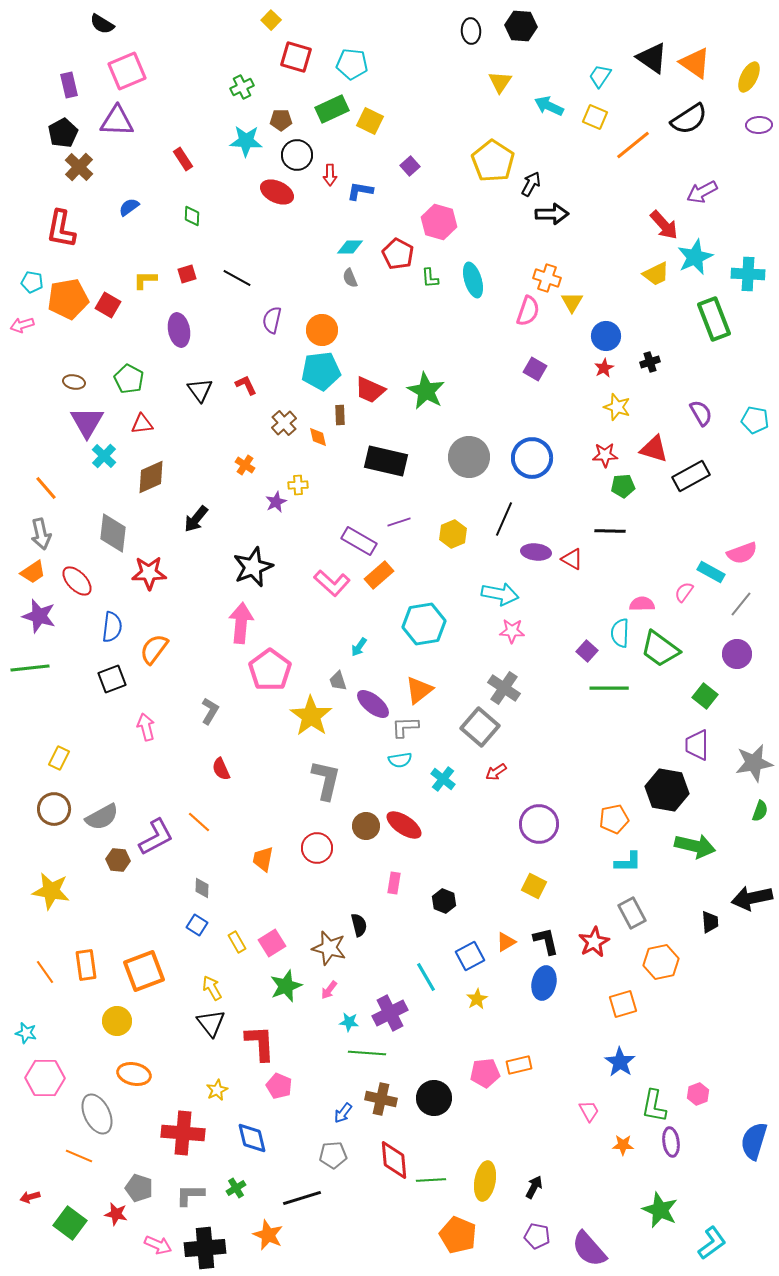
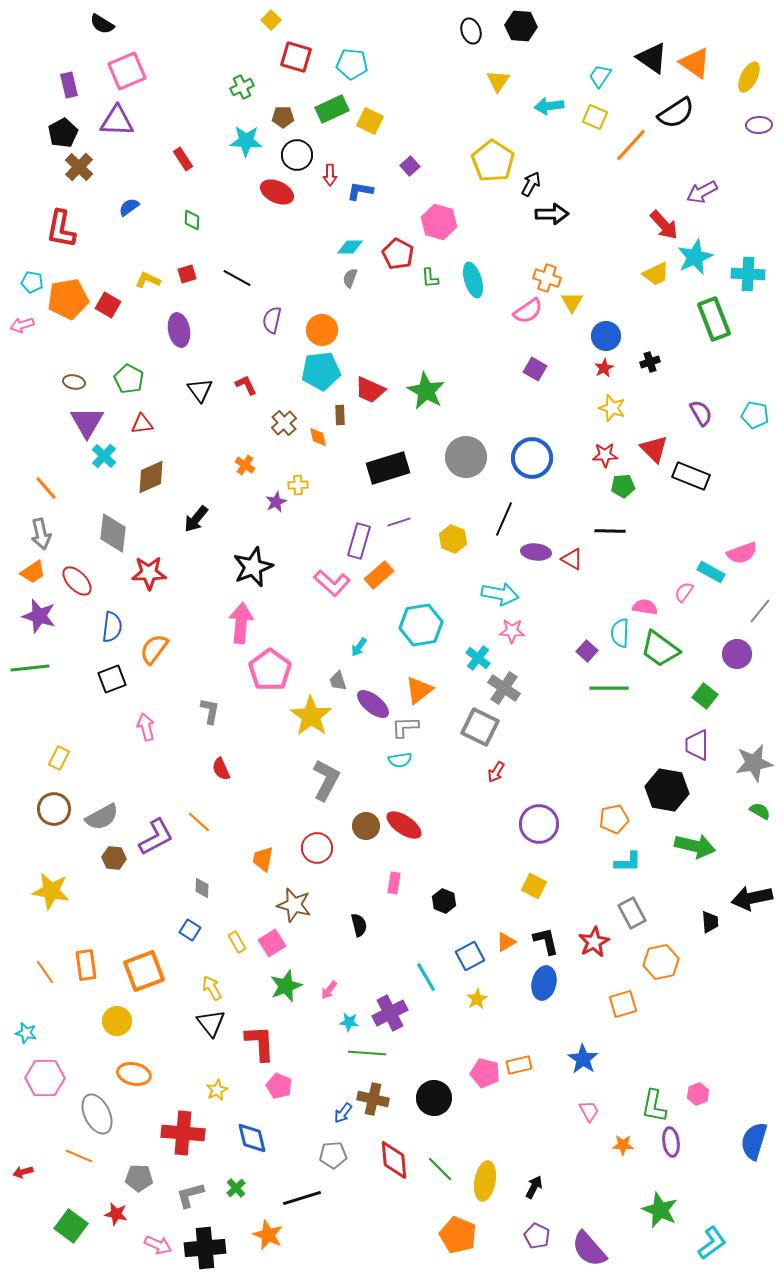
black ellipse at (471, 31): rotated 15 degrees counterclockwise
yellow triangle at (500, 82): moved 2 px left, 1 px up
cyan arrow at (549, 106): rotated 32 degrees counterclockwise
black semicircle at (689, 119): moved 13 px left, 6 px up
brown pentagon at (281, 120): moved 2 px right, 3 px up
orange line at (633, 145): moved 2 px left; rotated 9 degrees counterclockwise
green diamond at (192, 216): moved 4 px down
gray semicircle at (350, 278): rotated 42 degrees clockwise
yellow L-shape at (145, 280): moved 3 px right; rotated 25 degrees clockwise
pink semicircle at (528, 311): rotated 36 degrees clockwise
yellow star at (617, 407): moved 5 px left, 1 px down
cyan pentagon at (755, 420): moved 5 px up
red triangle at (654, 449): rotated 28 degrees clockwise
gray circle at (469, 457): moved 3 px left
black rectangle at (386, 461): moved 2 px right, 7 px down; rotated 30 degrees counterclockwise
black rectangle at (691, 476): rotated 51 degrees clockwise
yellow hexagon at (453, 534): moved 5 px down; rotated 16 degrees counterclockwise
purple rectangle at (359, 541): rotated 76 degrees clockwise
pink semicircle at (642, 604): moved 3 px right, 3 px down; rotated 10 degrees clockwise
gray line at (741, 604): moved 19 px right, 7 px down
cyan hexagon at (424, 624): moved 3 px left, 1 px down
gray L-shape at (210, 711): rotated 20 degrees counterclockwise
gray square at (480, 727): rotated 15 degrees counterclockwise
red arrow at (496, 772): rotated 25 degrees counterclockwise
cyan cross at (443, 779): moved 35 px right, 121 px up
gray L-shape at (326, 780): rotated 15 degrees clockwise
green semicircle at (760, 811): rotated 80 degrees counterclockwise
brown hexagon at (118, 860): moved 4 px left, 2 px up
blue square at (197, 925): moved 7 px left, 5 px down
brown star at (329, 948): moved 35 px left, 43 px up
blue star at (620, 1062): moved 37 px left, 3 px up
pink pentagon at (485, 1073): rotated 20 degrees clockwise
brown cross at (381, 1099): moved 8 px left
green line at (431, 1180): moved 9 px right, 11 px up; rotated 48 degrees clockwise
gray pentagon at (139, 1188): moved 10 px up; rotated 16 degrees counterclockwise
green cross at (236, 1188): rotated 12 degrees counterclockwise
gray L-shape at (190, 1195): rotated 16 degrees counterclockwise
red arrow at (30, 1197): moved 7 px left, 25 px up
green square at (70, 1223): moved 1 px right, 3 px down
purple pentagon at (537, 1236): rotated 15 degrees clockwise
